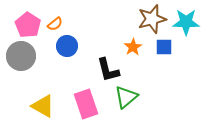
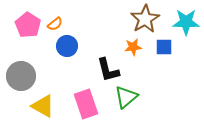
brown star: moved 7 px left; rotated 16 degrees counterclockwise
orange star: rotated 24 degrees clockwise
gray circle: moved 20 px down
